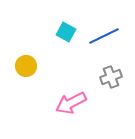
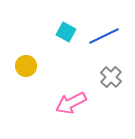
gray cross: rotated 25 degrees counterclockwise
